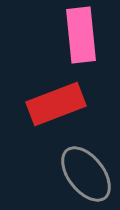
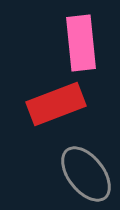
pink rectangle: moved 8 px down
